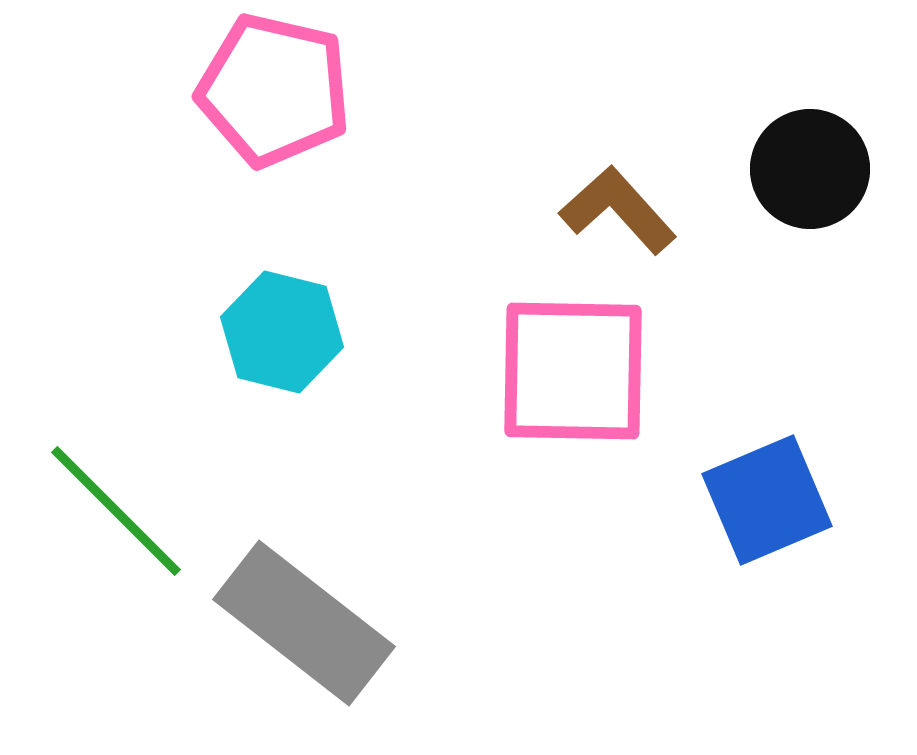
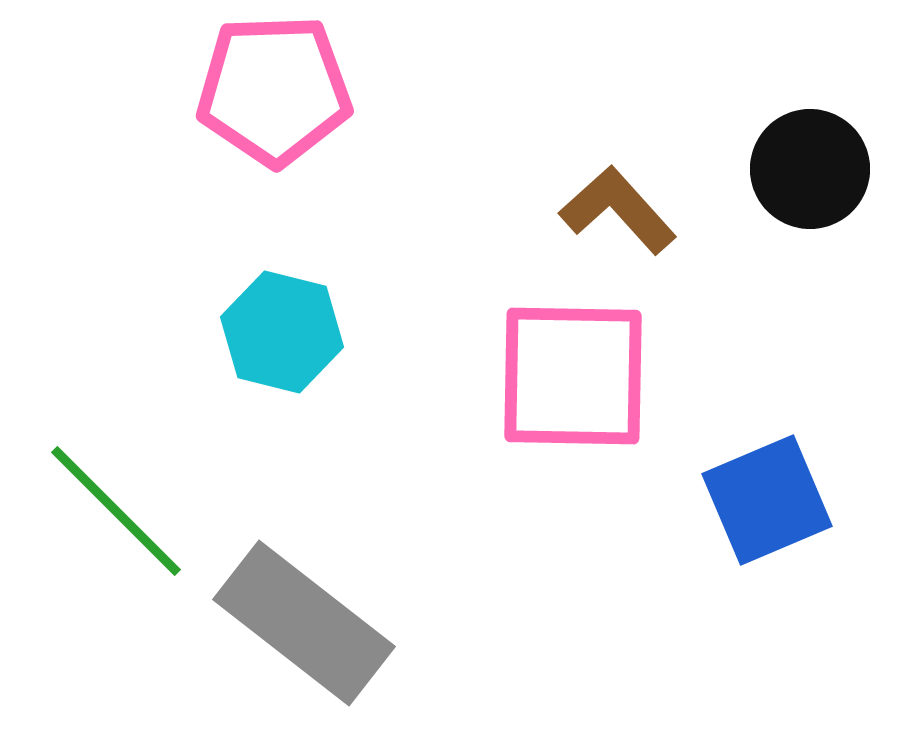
pink pentagon: rotated 15 degrees counterclockwise
pink square: moved 5 px down
